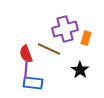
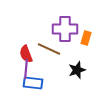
purple cross: rotated 15 degrees clockwise
black star: moved 3 px left; rotated 18 degrees clockwise
